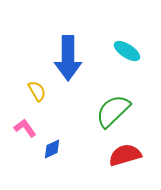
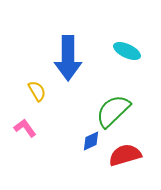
cyan ellipse: rotated 8 degrees counterclockwise
blue diamond: moved 39 px right, 8 px up
